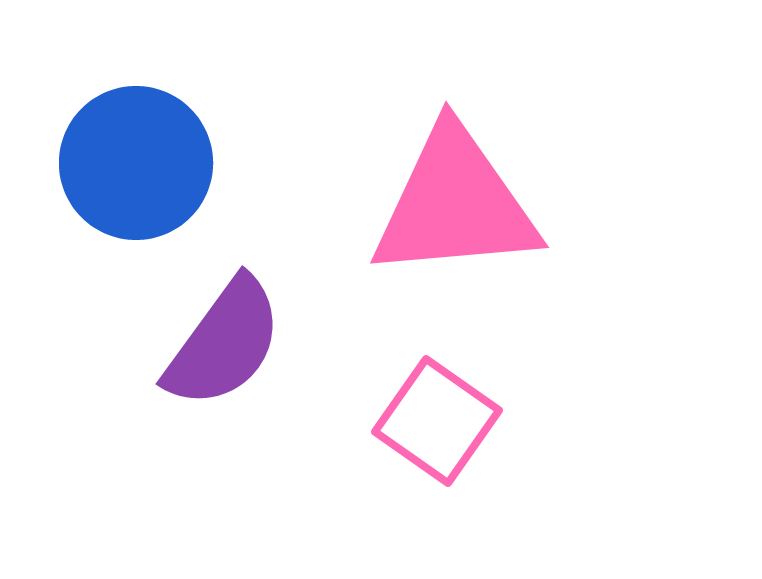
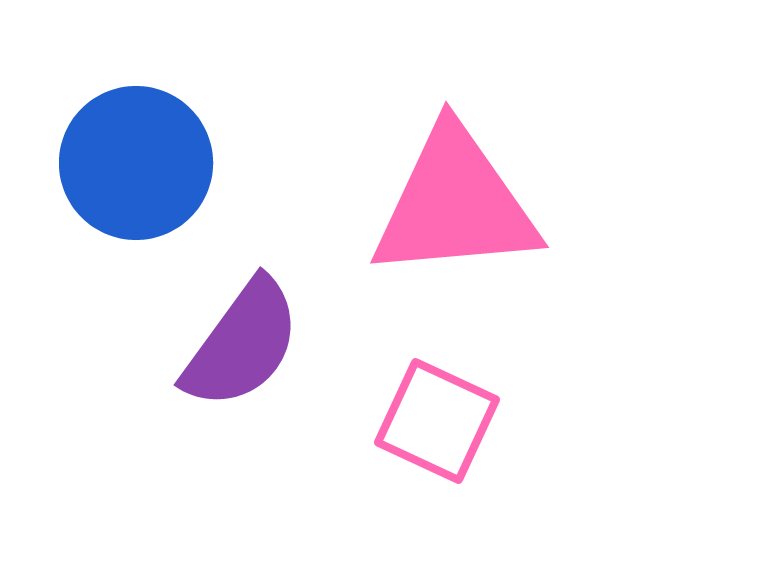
purple semicircle: moved 18 px right, 1 px down
pink square: rotated 10 degrees counterclockwise
